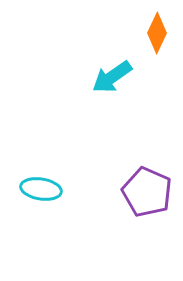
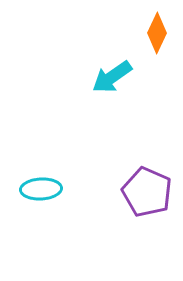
cyan ellipse: rotated 12 degrees counterclockwise
